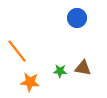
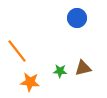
brown triangle: rotated 24 degrees counterclockwise
